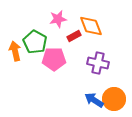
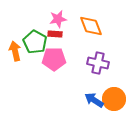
red rectangle: moved 19 px left, 2 px up; rotated 32 degrees clockwise
